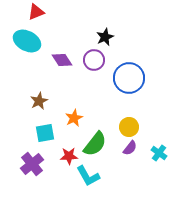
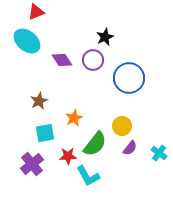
cyan ellipse: rotated 12 degrees clockwise
purple circle: moved 1 px left
yellow circle: moved 7 px left, 1 px up
red star: moved 1 px left
